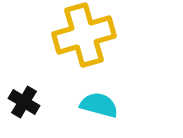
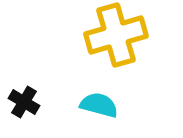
yellow cross: moved 32 px right
